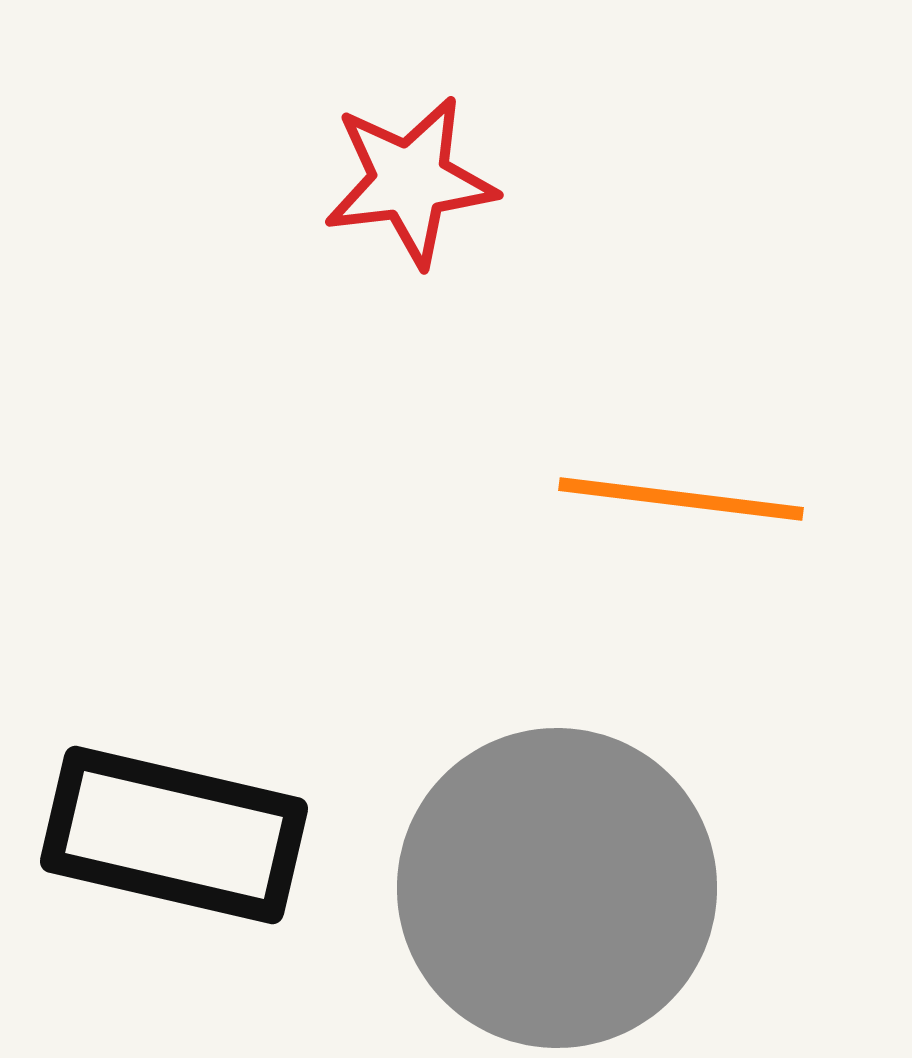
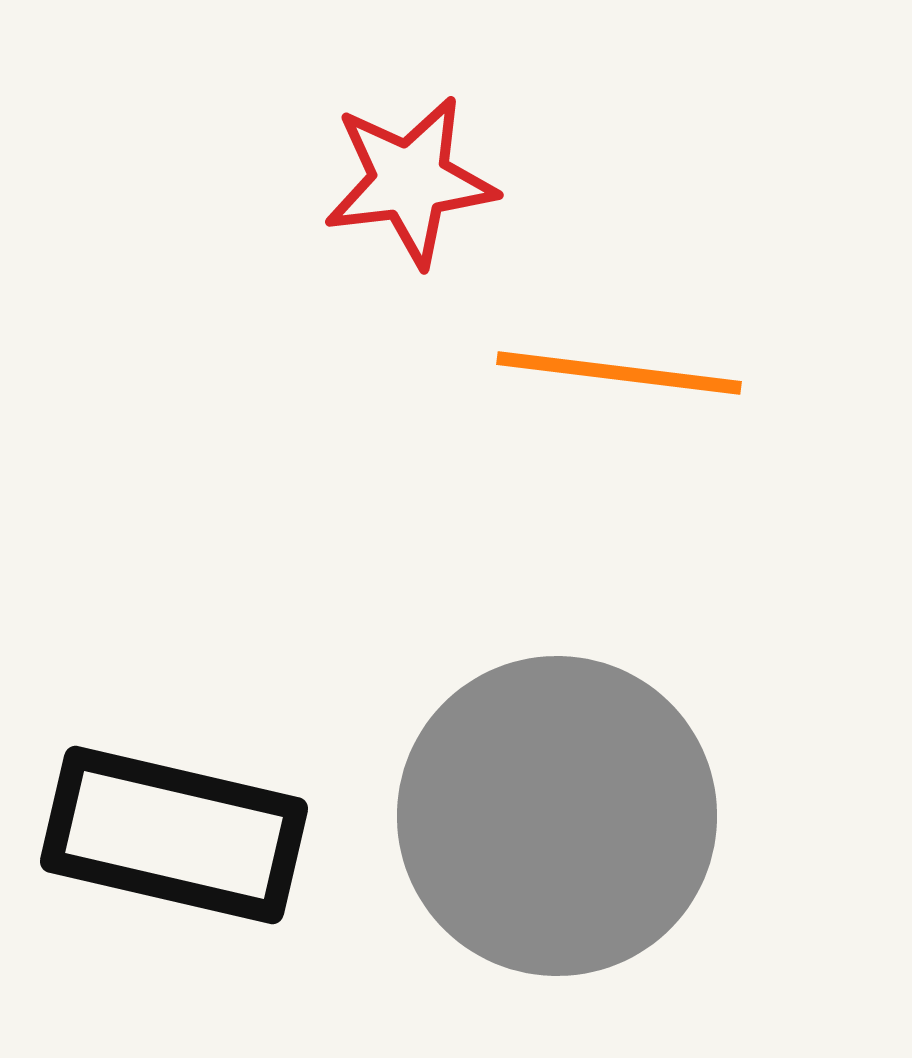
orange line: moved 62 px left, 126 px up
gray circle: moved 72 px up
